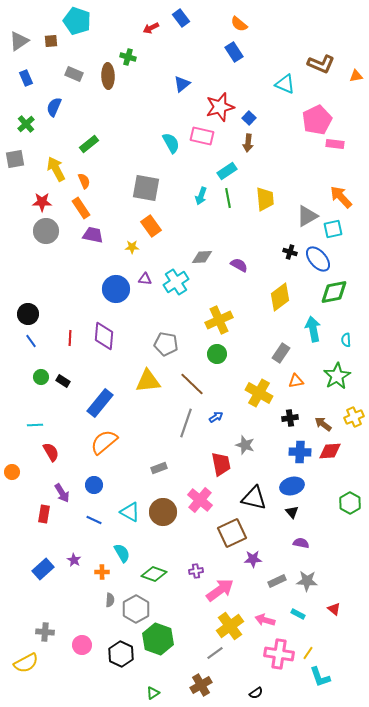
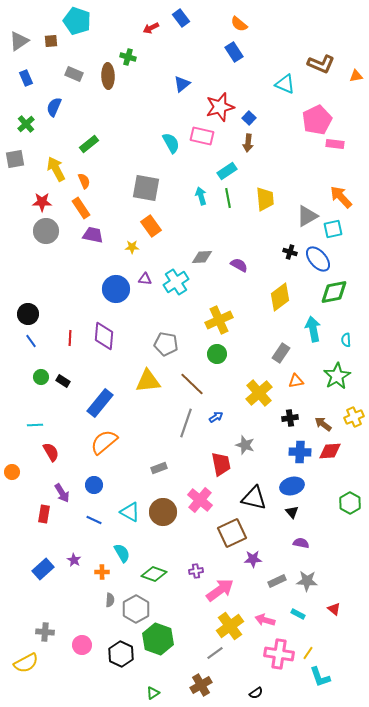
cyan arrow at (201, 196): rotated 144 degrees clockwise
yellow cross at (259, 393): rotated 20 degrees clockwise
